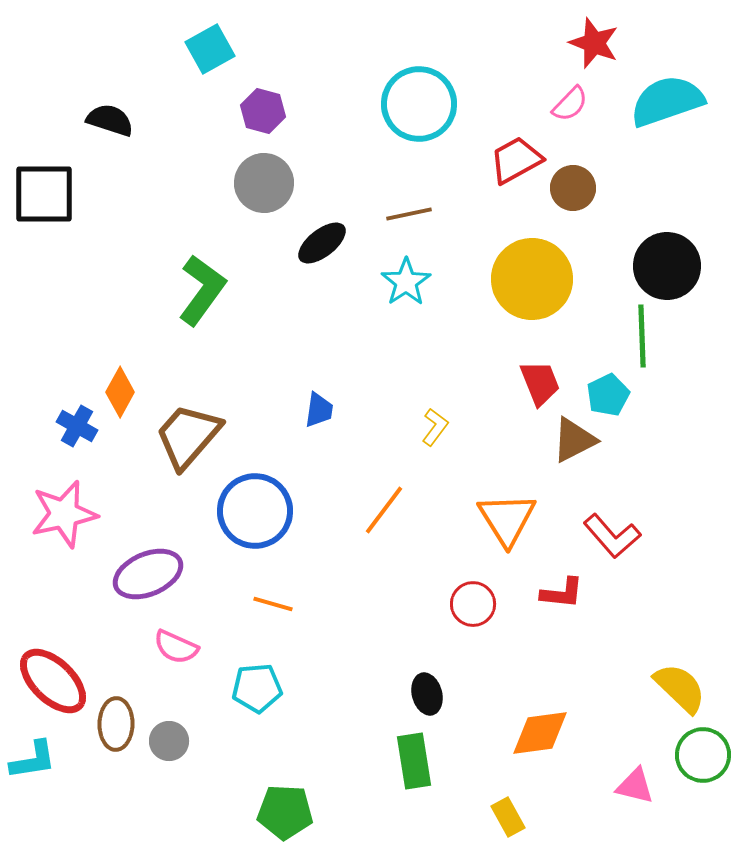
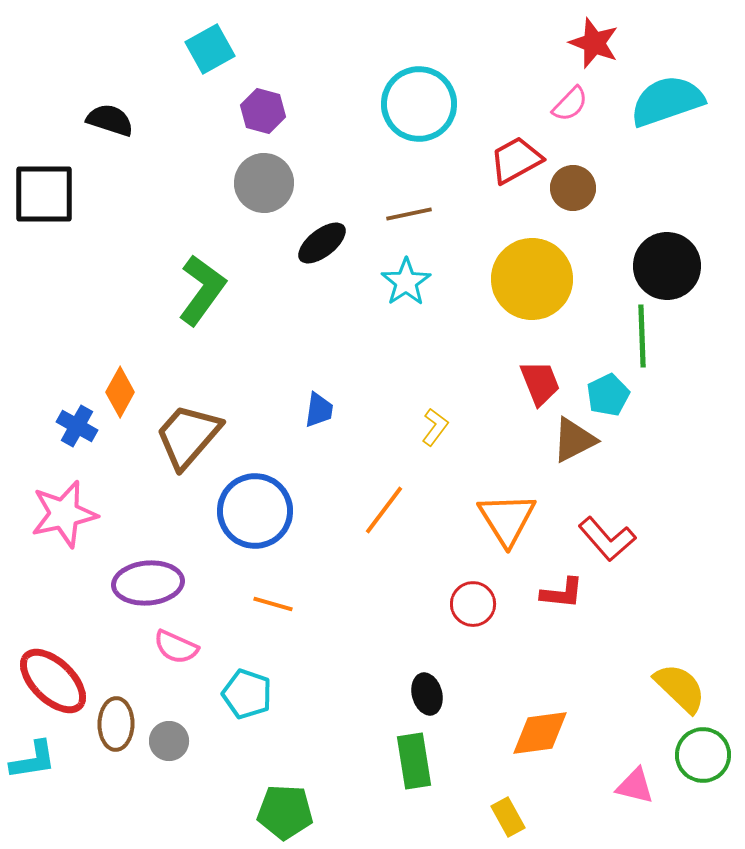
red L-shape at (612, 536): moved 5 px left, 3 px down
purple ellipse at (148, 574): moved 9 px down; rotated 18 degrees clockwise
cyan pentagon at (257, 688): moved 10 px left, 6 px down; rotated 24 degrees clockwise
